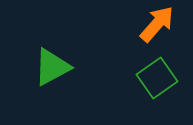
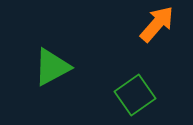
green square: moved 22 px left, 17 px down
